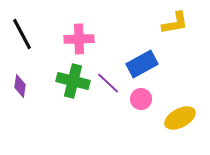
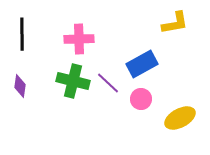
black line: rotated 28 degrees clockwise
